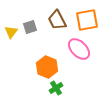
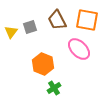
orange square: rotated 20 degrees clockwise
orange hexagon: moved 4 px left, 3 px up
green cross: moved 2 px left
